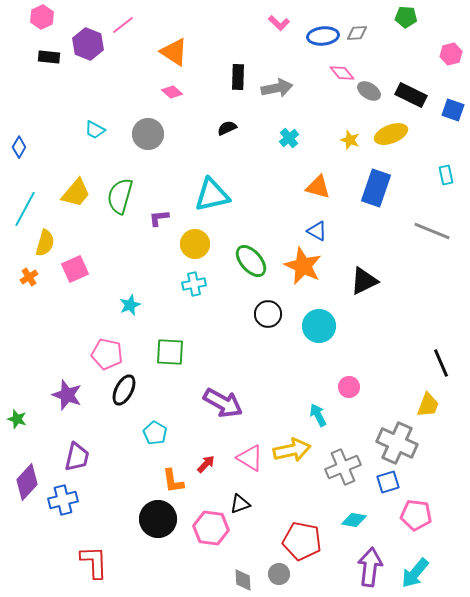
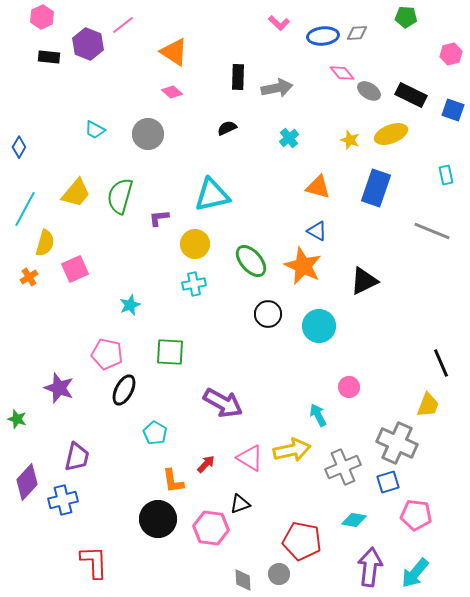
purple star at (67, 395): moved 8 px left, 7 px up
